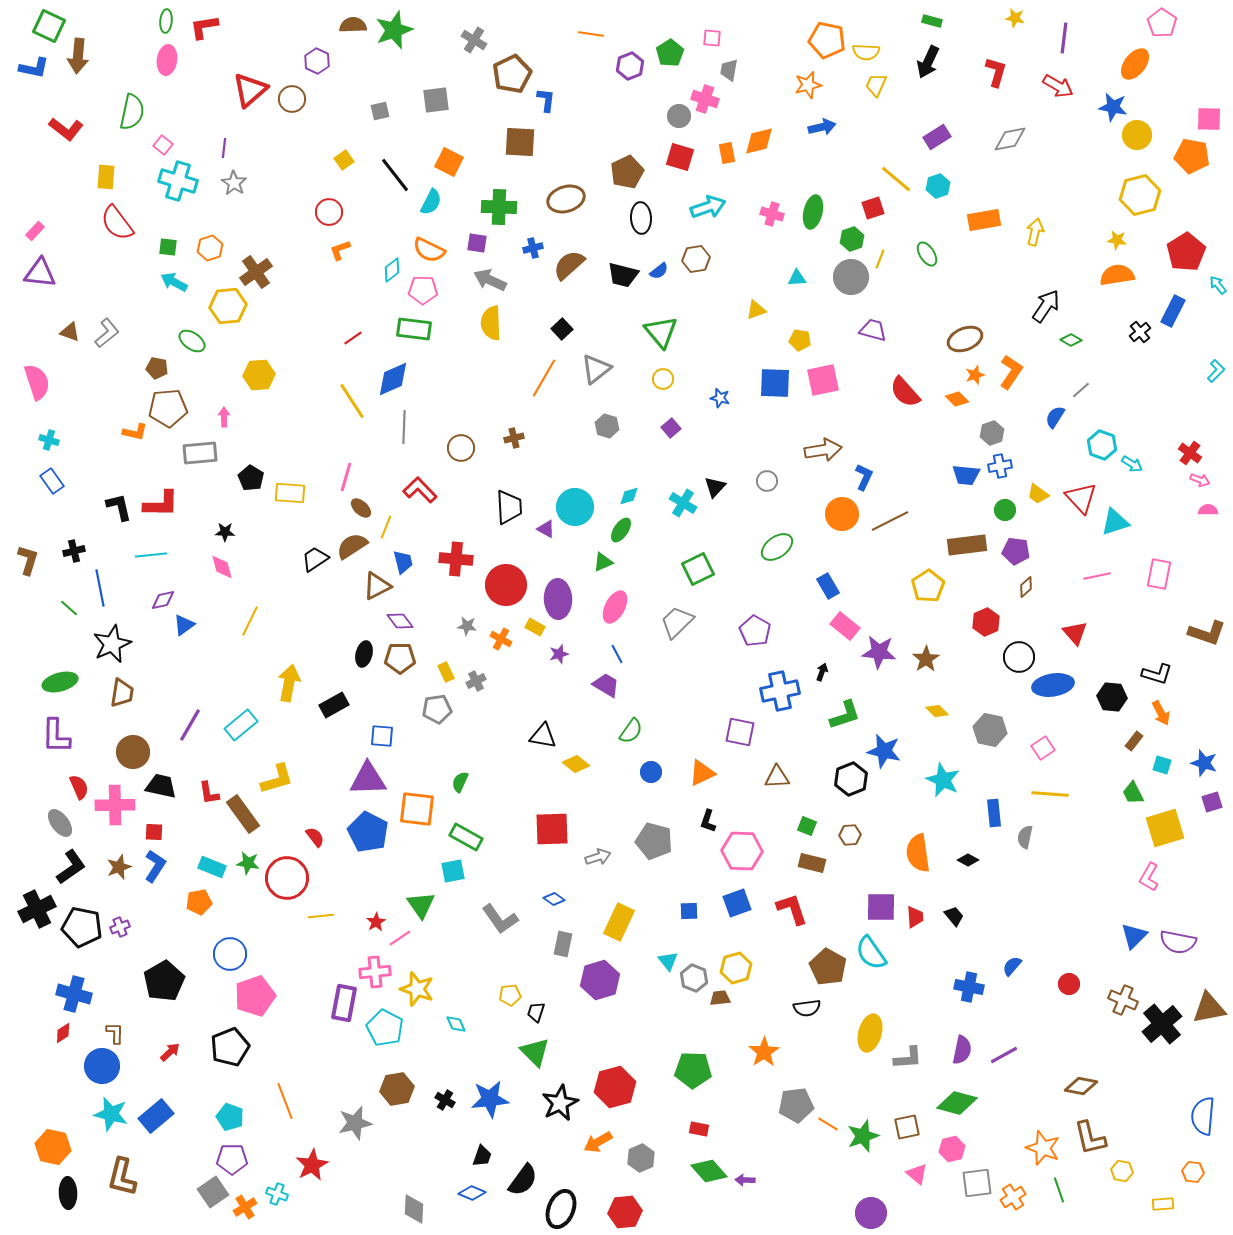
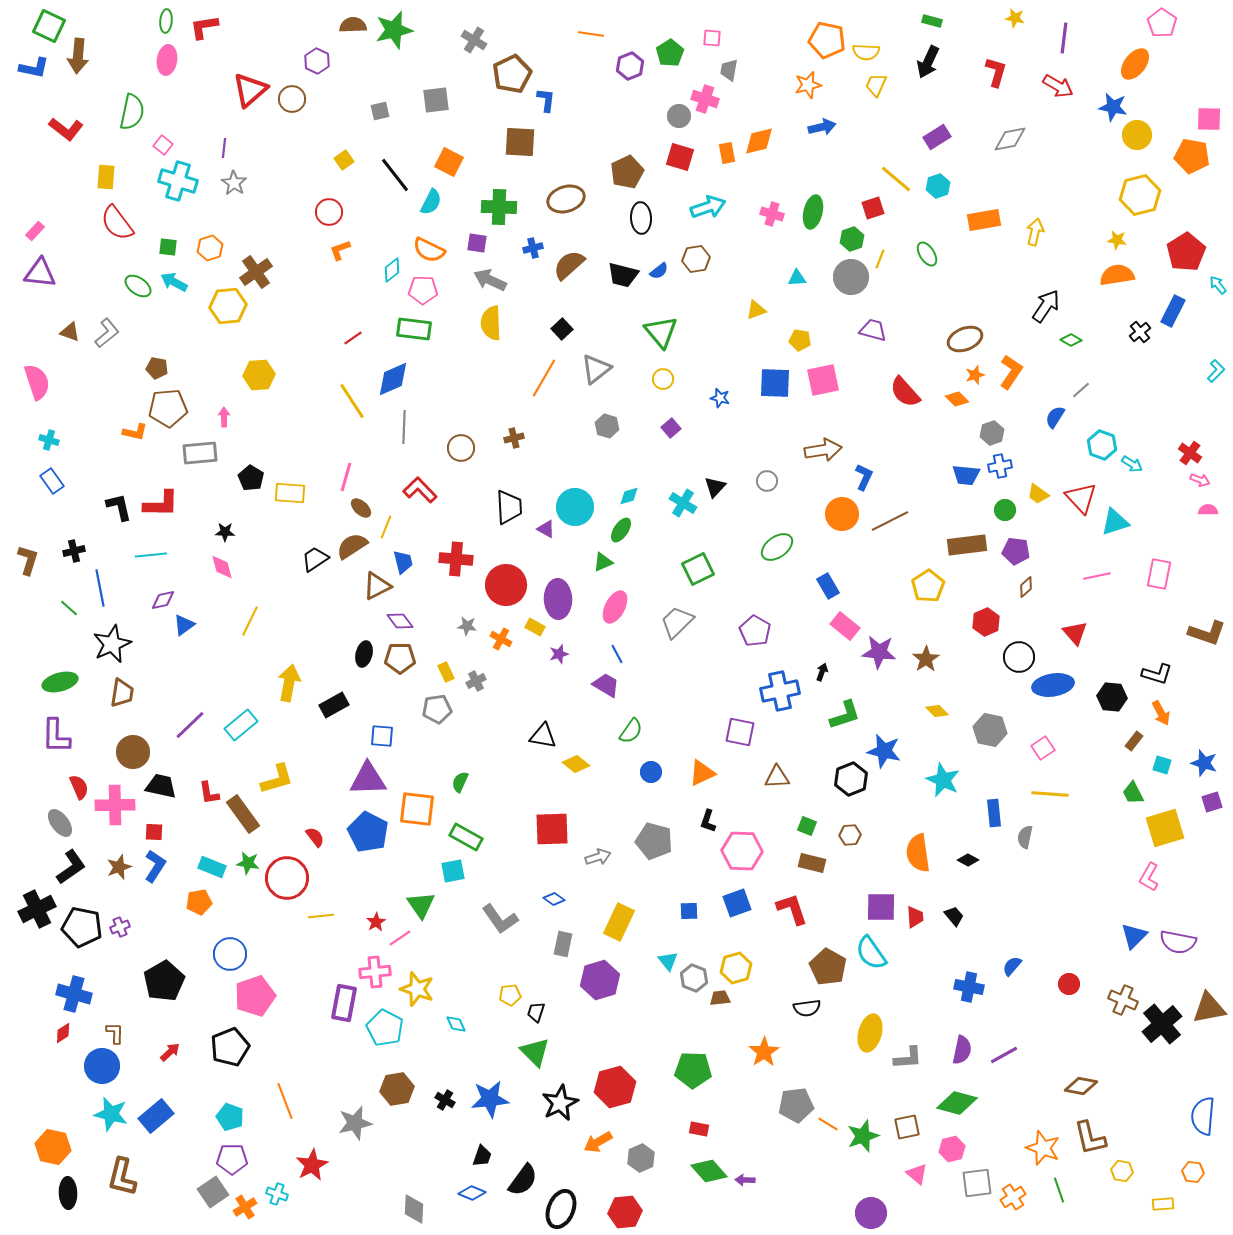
green star at (394, 30): rotated 6 degrees clockwise
green ellipse at (192, 341): moved 54 px left, 55 px up
purple line at (190, 725): rotated 16 degrees clockwise
